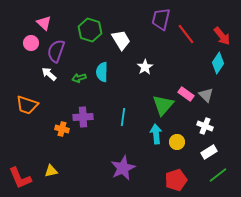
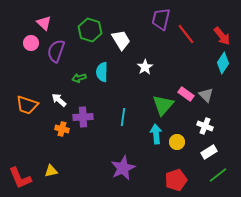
cyan diamond: moved 5 px right
white arrow: moved 10 px right, 26 px down
